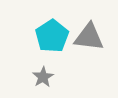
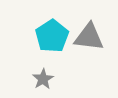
gray star: moved 2 px down
